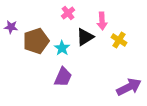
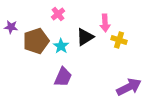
pink cross: moved 10 px left, 1 px down
pink arrow: moved 3 px right, 2 px down
yellow cross: rotated 14 degrees counterclockwise
cyan star: moved 1 px left, 2 px up
